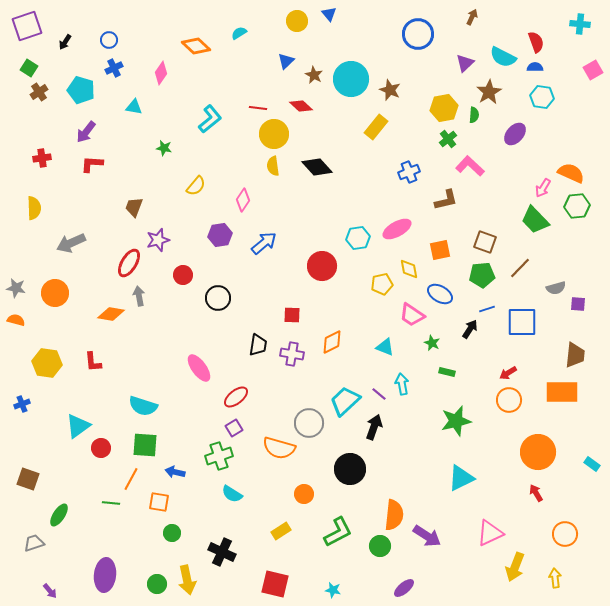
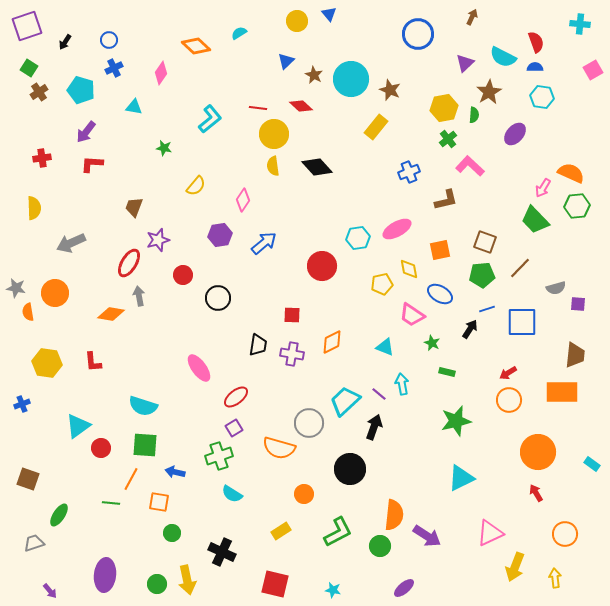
orange semicircle at (16, 320): moved 12 px right, 8 px up; rotated 114 degrees counterclockwise
